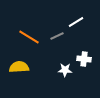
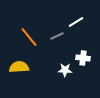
orange line: rotated 20 degrees clockwise
white cross: moved 1 px left, 1 px up
